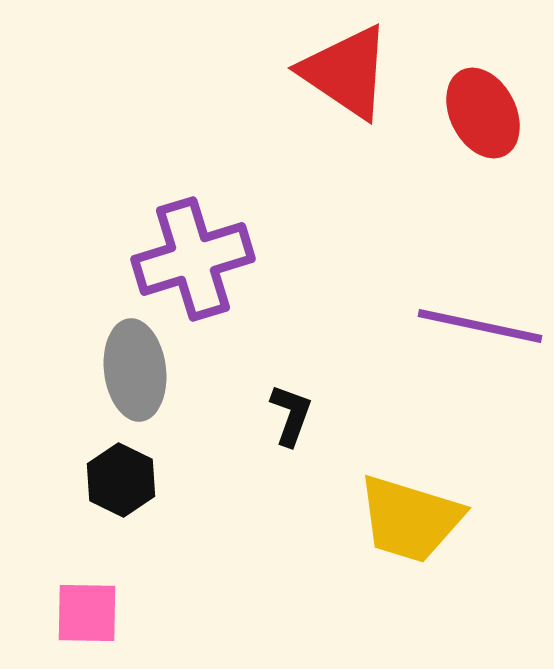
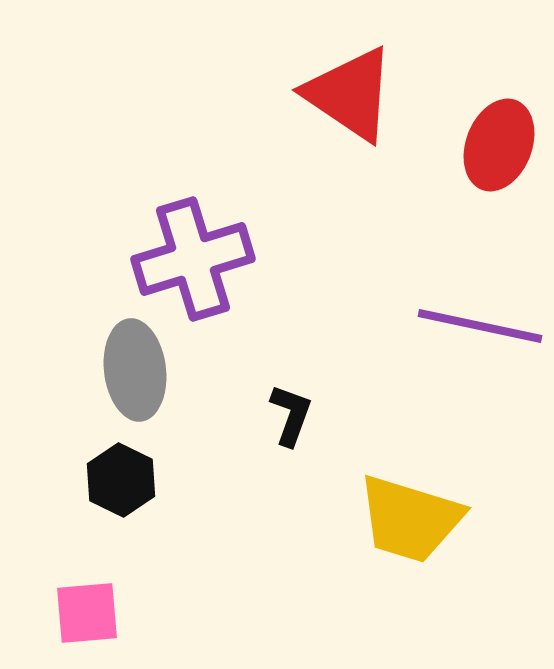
red triangle: moved 4 px right, 22 px down
red ellipse: moved 16 px right, 32 px down; rotated 48 degrees clockwise
pink square: rotated 6 degrees counterclockwise
